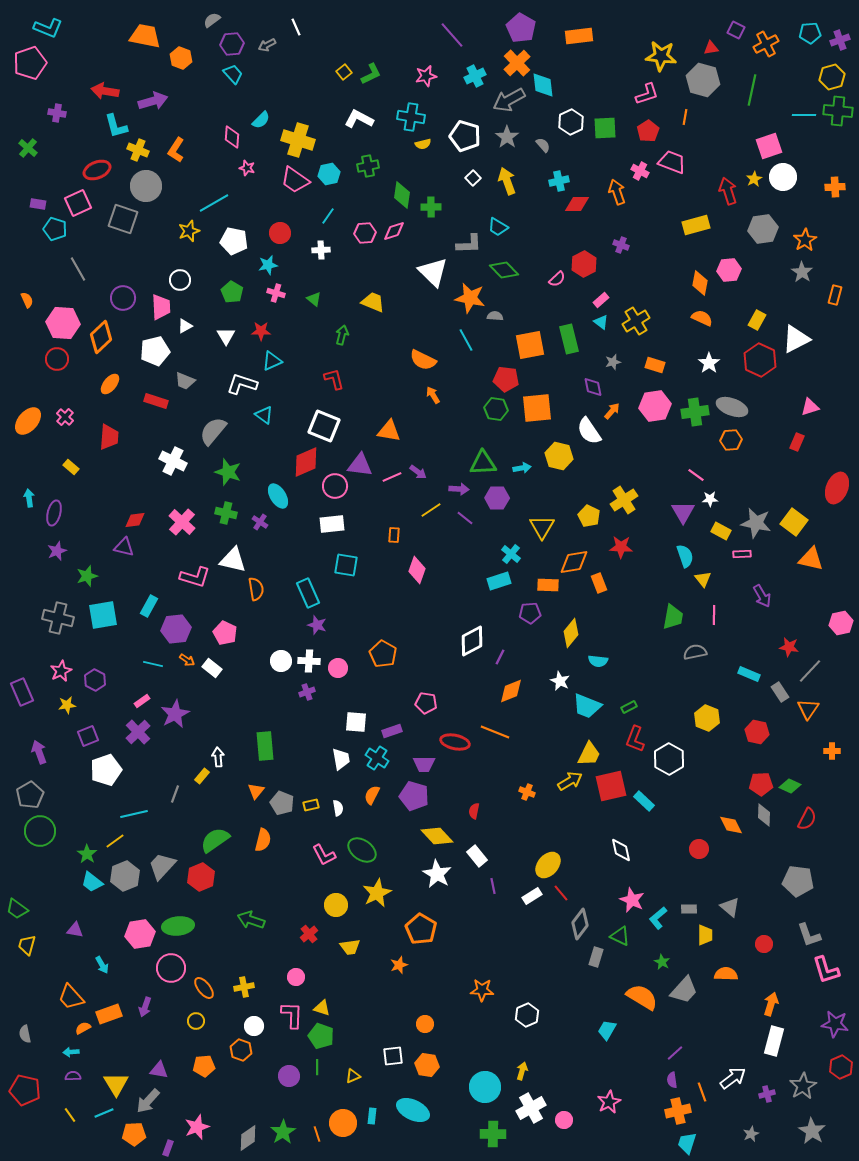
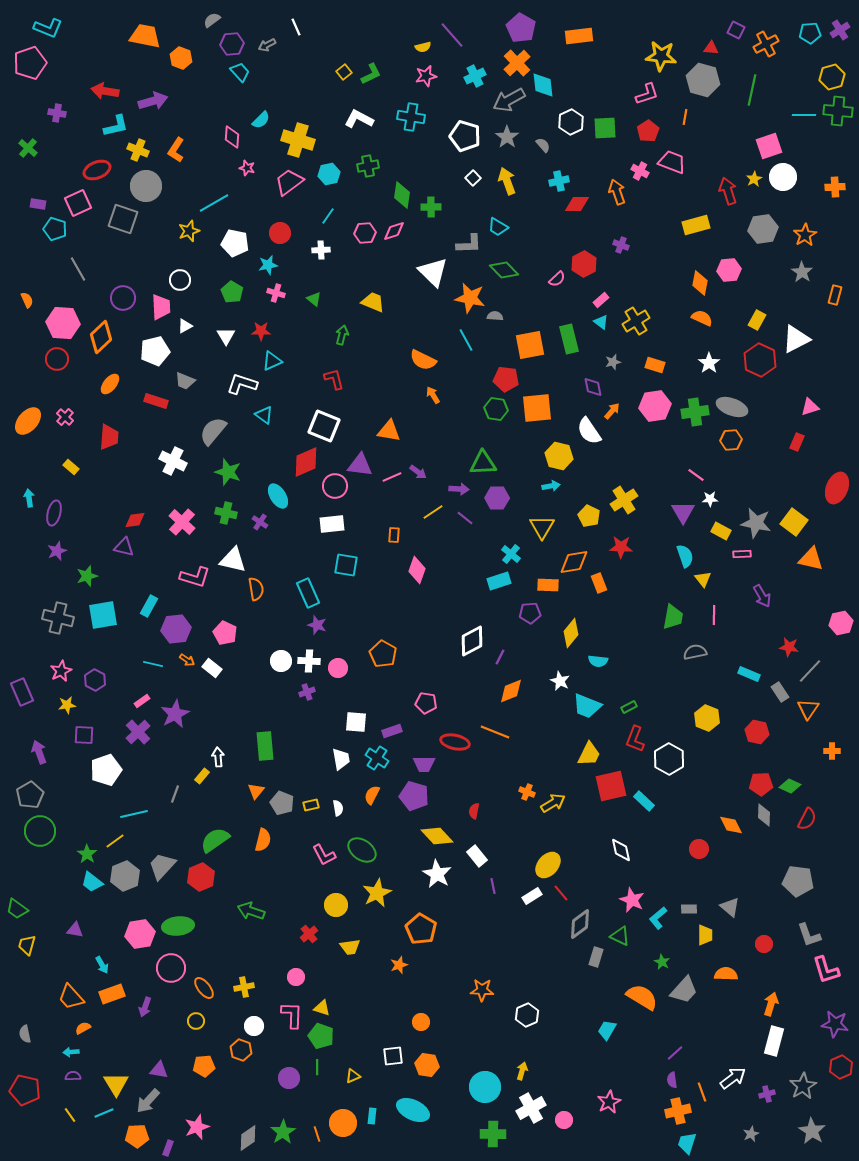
purple cross at (840, 40): moved 10 px up; rotated 12 degrees counterclockwise
red triangle at (711, 48): rotated 14 degrees clockwise
cyan trapezoid at (233, 74): moved 7 px right, 2 px up
cyan L-shape at (116, 126): rotated 88 degrees counterclockwise
yellow semicircle at (423, 144): moved 97 px up
pink trapezoid at (295, 180): moved 6 px left, 2 px down; rotated 108 degrees clockwise
orange star at (805, 240): moved 5 px up
white pentagon at (234, 241): moved 1 px right, 2 px down
cyan arrow at (522, 468): moved 29 px right, 18 px down
yellow line at (431, 510): moved 2 px right, 2 px down
purple square at (88, 736): moved 4 px left, 1 px up; rotated 25 degrees clockwise
yellow arrow at (570, 781): moved 17 px left, 22 px down
green arrow at (251, 920): moved 9 px up
gray diamond at (580, 924): rotated 16 degrees clockwise
orange rectangle at (109, 1014): moved 3 px right, 20 px up
orange circle at (425, 1024): moved 4 px left, 2 px up
purple circle at (289, 1076): moved 2 px down
orange pentagon at (134, 1134): moved 3 px right, 2 px down
